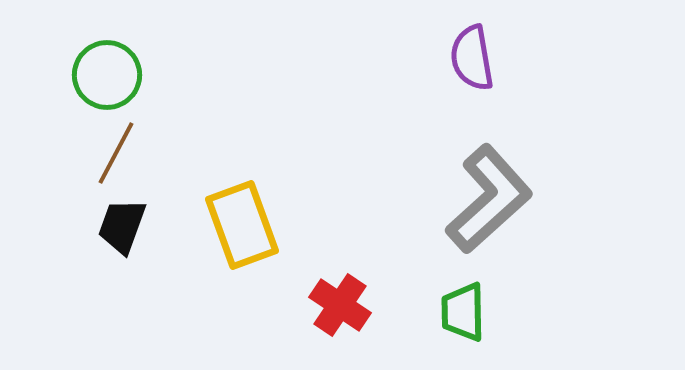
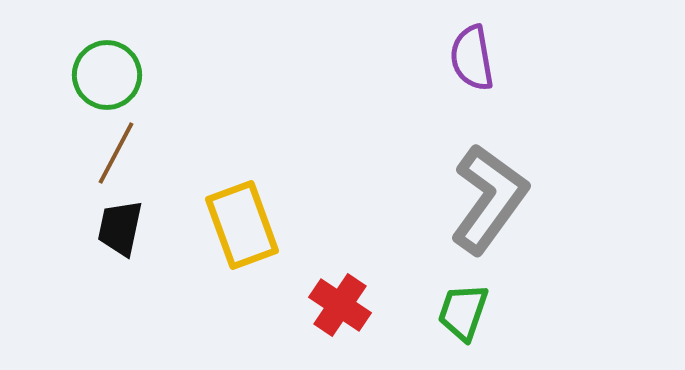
gray L-shape: rotated 12 degrees counterclockwise
black trapezoid: moved 2 px left, 2 px down; rotated 8 degrees counterclockwise
green trapezoid: rotated 20 degrees clockwise
